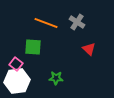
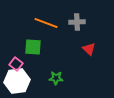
gray cross: rotated 35 degrees counterclockwise
